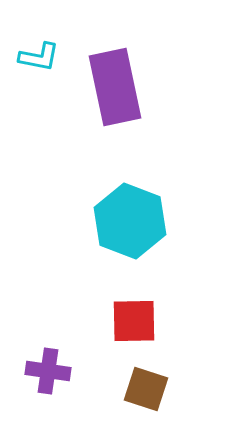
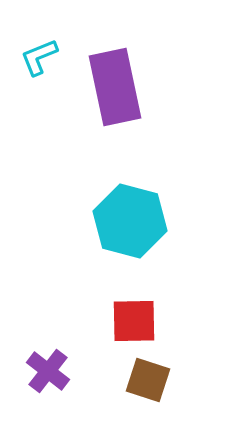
cyan L-shape: rotated 147 degrees clockwise
cyan hexagon: rotated 6 degrees counterclockwise
purple cross: rotated 30 degrees clockwise
brown square: moved 2 px right, 9 px up
